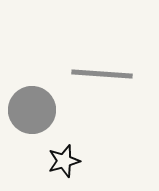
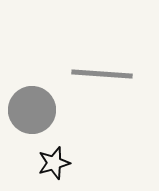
black star: moved 10 px left, 2 px down
